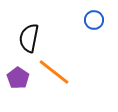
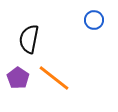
black semicircle: moved 1 px down
orange line: moved 6 px down
